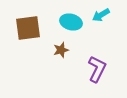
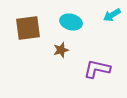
cyan arrow: moved 11 px right
purple L-shape: rotated 104 degrees counterclockwise
